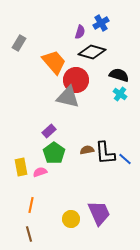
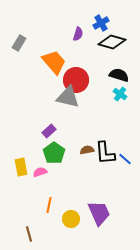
purple semicircle: moved 2 px left, 2 px down
black diamond: moved 20 px right, 10 px up
orange line: moved 18 px right
